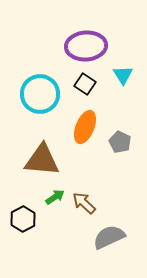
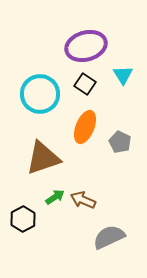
purple ellipse: rotated 12 degrees counterclockwise
brown triangle: moved 1 px right, 2 px up; rotated 24 degrees counterclockwise
brown arrow: moved 1 px left, 3 px up; rotated 20 degrees counterclockwise
